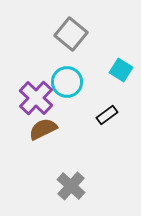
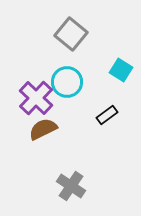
gray cross: rotated 8 degrees counterclockwise
